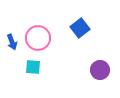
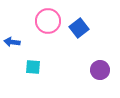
blue square: moved 1 px left
pink circle: moved 10 px right, 17 px up
blue arrow: rotated 119 degrees clockwise
